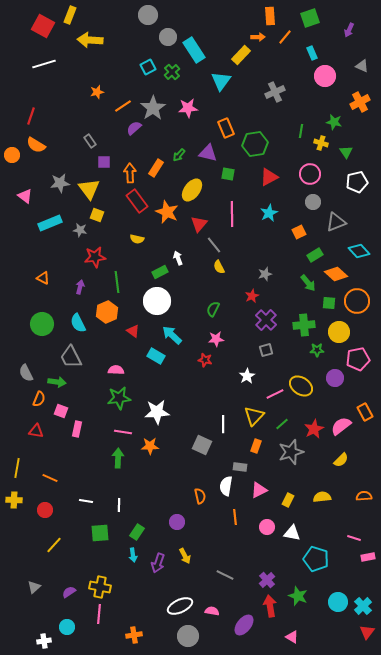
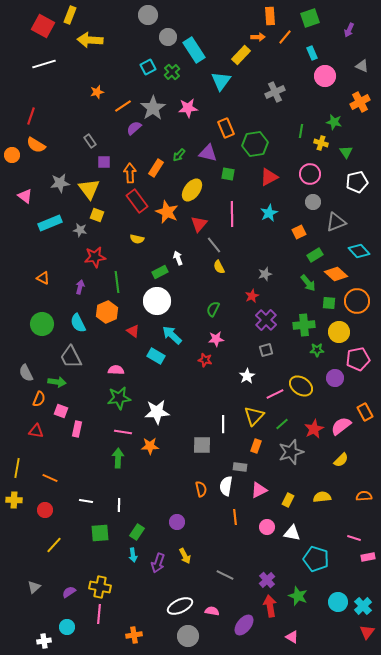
gray square at (202, 445): rotated 24 degrees counterclockwise
orange semicircle at (200, 496): moved 1 px right, 7 px up
